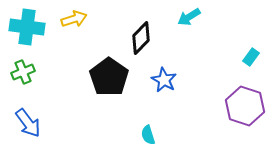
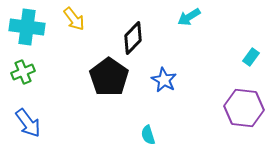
yellow arrow: rotated 70 degrees clockwise
black diamond: moved 8 px left
purple hexagon: moved 1 px left, 2 px down; rotated 12 degrees counterclockwise
